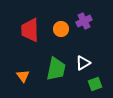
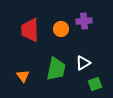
purple cross: rotated 21 degrees clockwise
